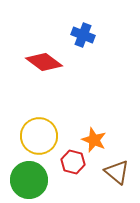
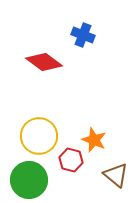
red hexagon: moved 2 px left, 2 px up
brown triangle: moved 1 px left, 3 px down
